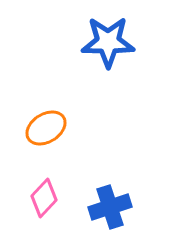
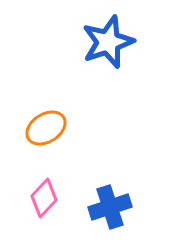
blue star: rotated 20 degrees counterclockwise
